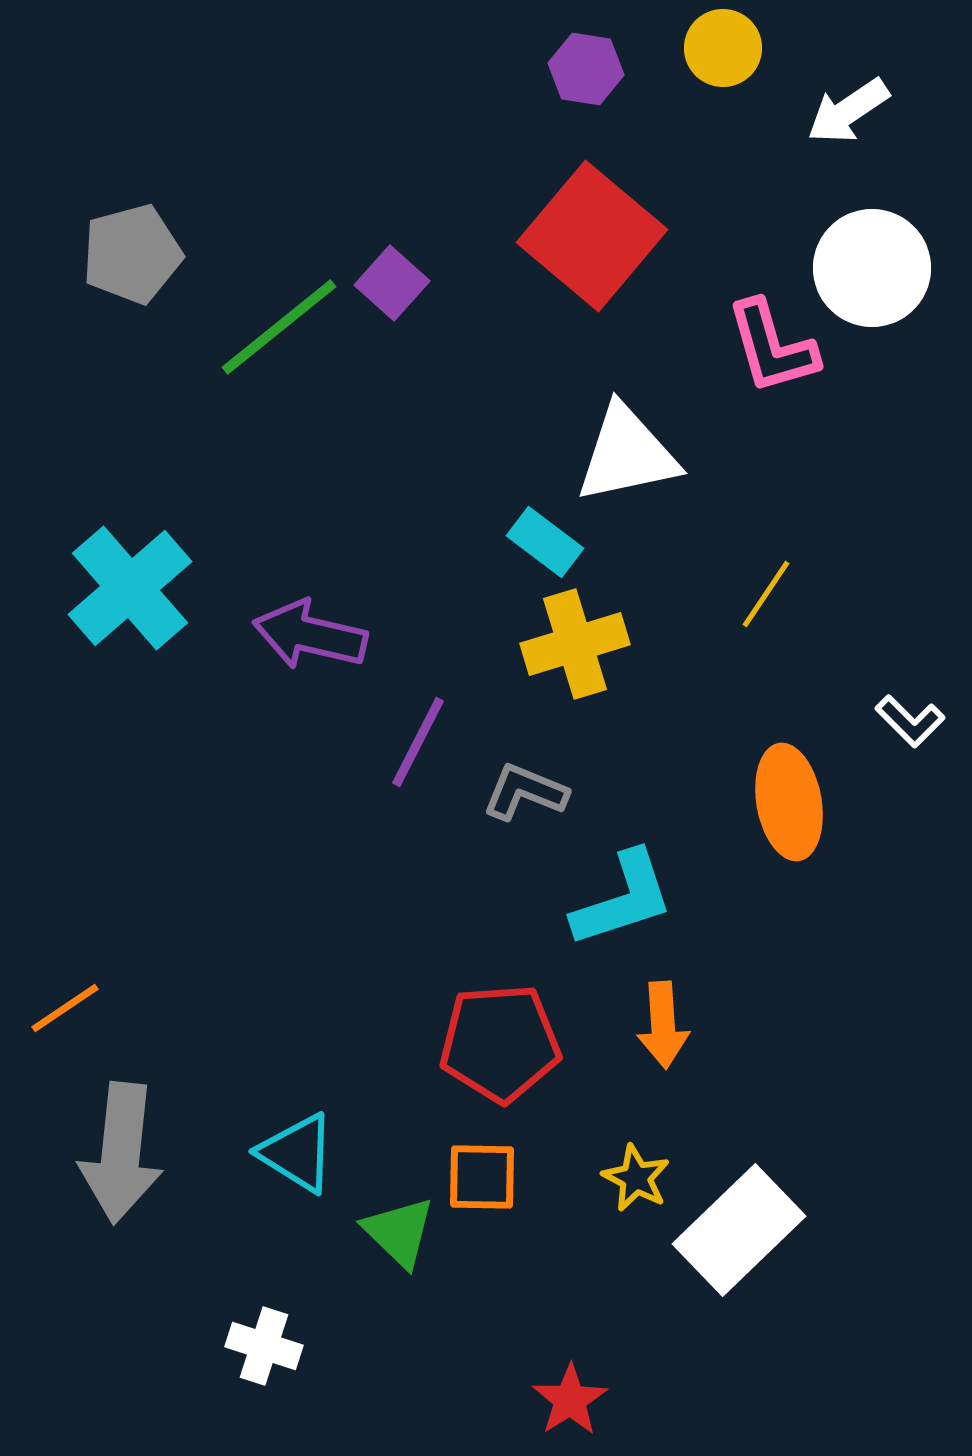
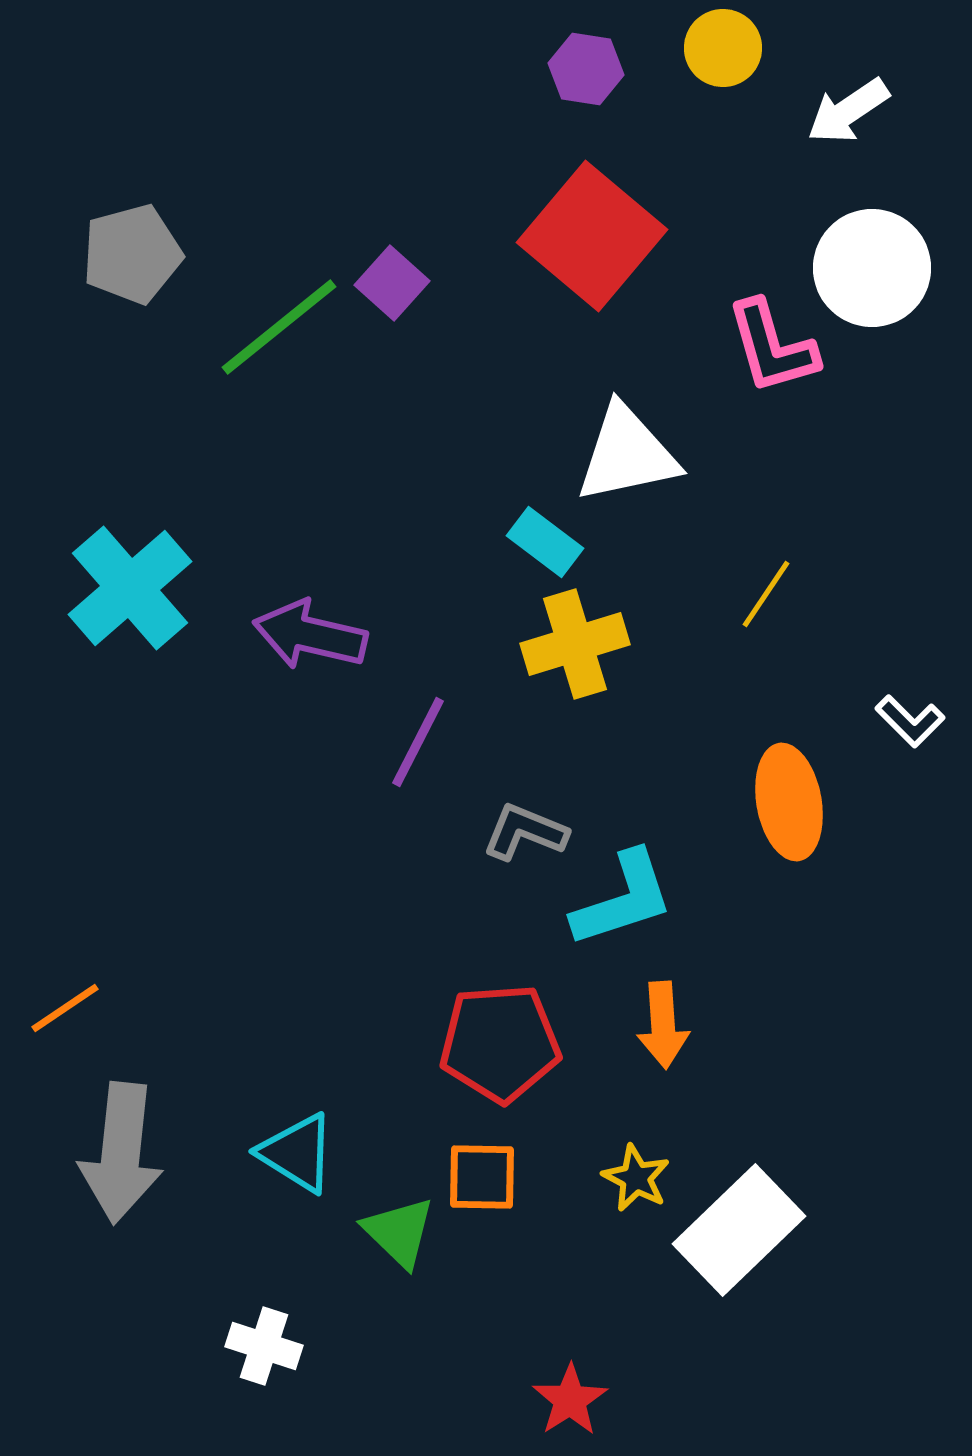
gray L-shape: moved 40 px down
